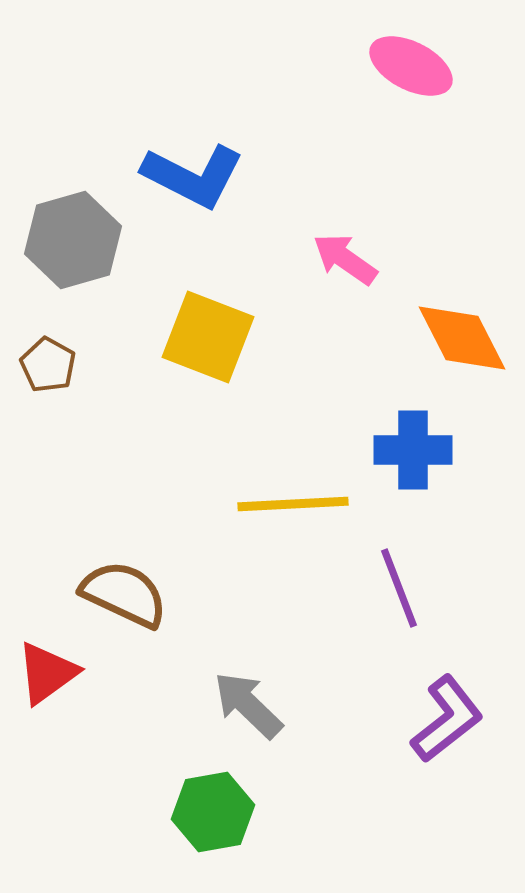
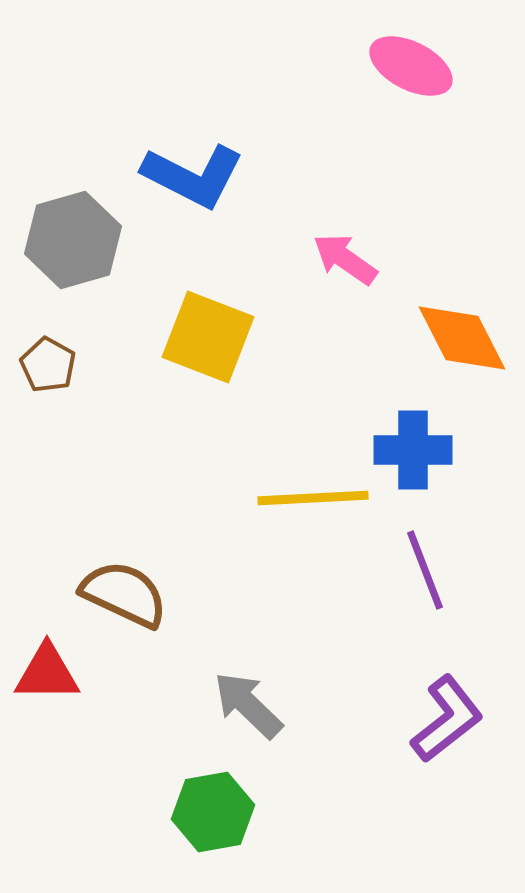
yellow line: moved 20 px right, 6 px up
purple line: moved 26 px right, 18 px up
red triangle: rotated 36 degrees clockwise
